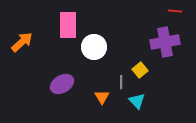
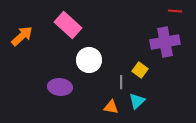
pink rectangle: rotated 48 degrees counterclockwise
orange arrow: moved 6 px up
white circle: moved 5 px left, 13 px down
yellow square: rotated 14 degrees counterclockwise
purple ellipse: moved 2 px left, 3 px down; rotated 35 degrees clockwise
orange triangle: moved 9 px right, 10 px down; rotated 49 degrees counterclockwise
cyan triangle: rotated 30 degrees clockwise
